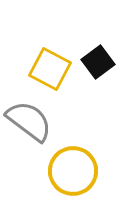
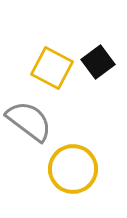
yellow square: moved 2 px right, 1 px up
yellow circle: moved 2 px up
